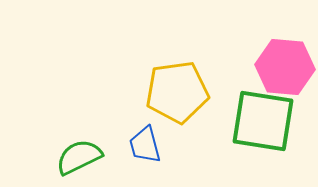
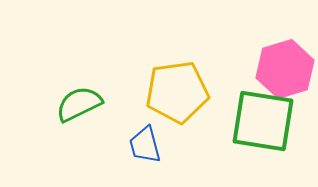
pink hexagon: moved 2 px down; rotated 22 degrees counterclockwise
green semicircle: moved 53 px up
